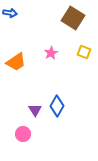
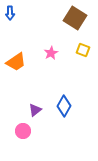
blue arrow: rotated 80 degrees clockwise
brown square: moved 2 px right
yellow square: moved 1 px left, 2 px up
blue diamond: moved 7 px right
purple triangle: rotated 24 degrees clockwise
pink circle: moved 3 px up
